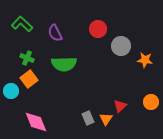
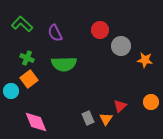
red circle: moved 2 px right, 1 px down
